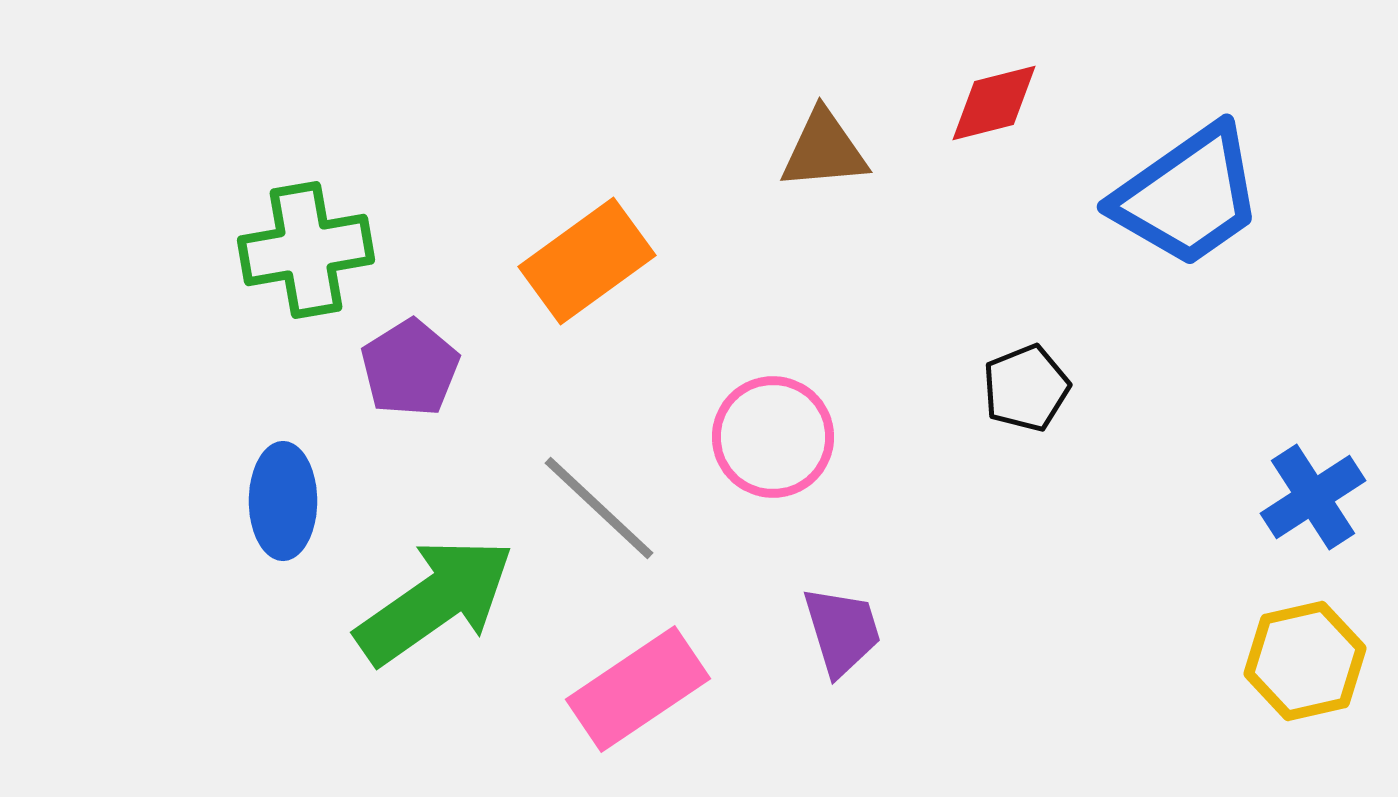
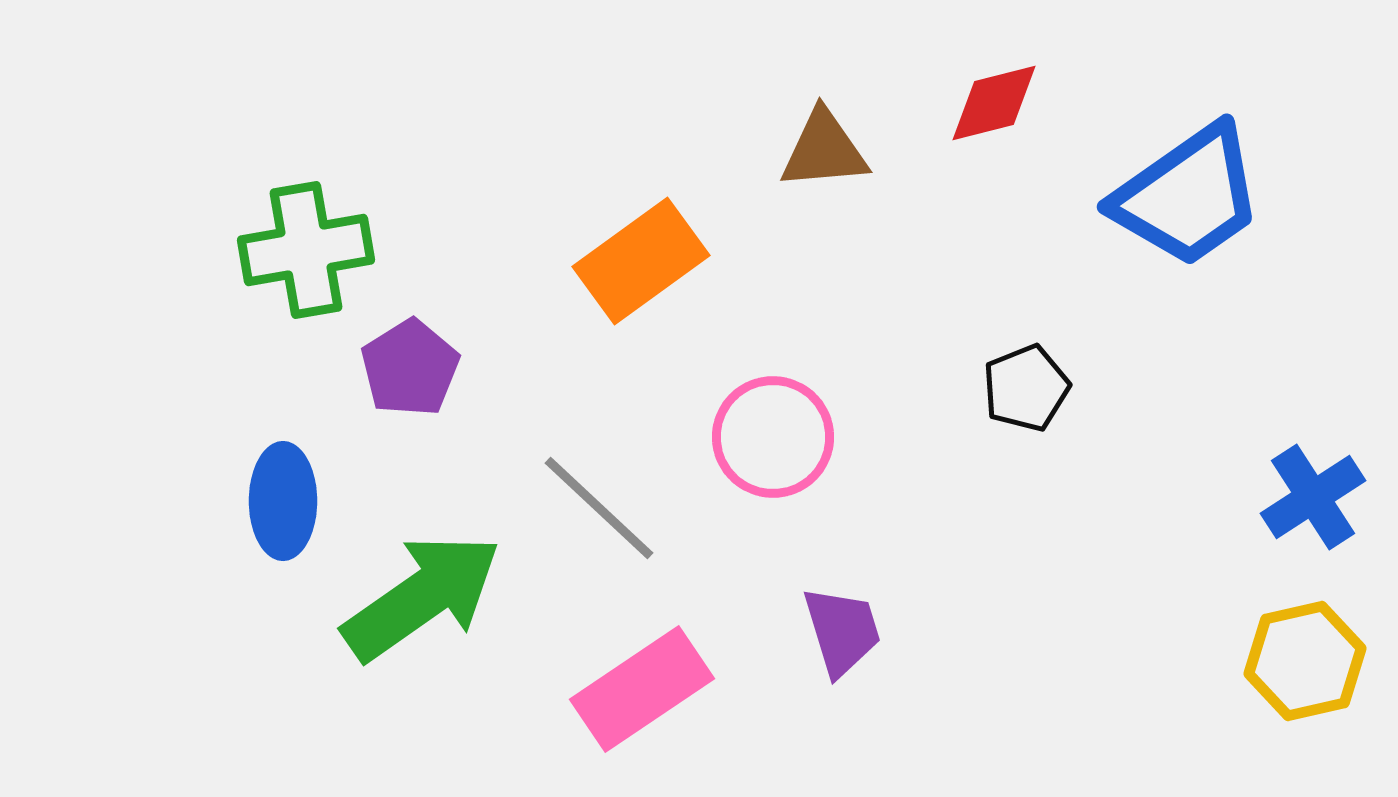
orange rectangle: moved 54 px right
green arrow: moved 13 px left, 4 px up
pink rectangle: moved 4 px right
